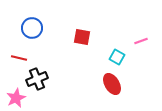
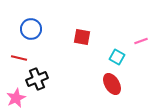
blue circle: moved 1 px left, 1 px down
